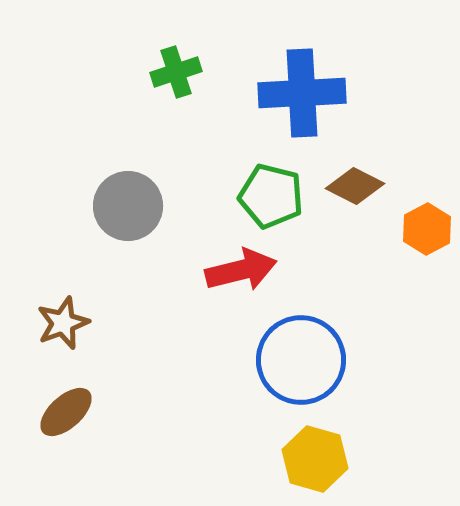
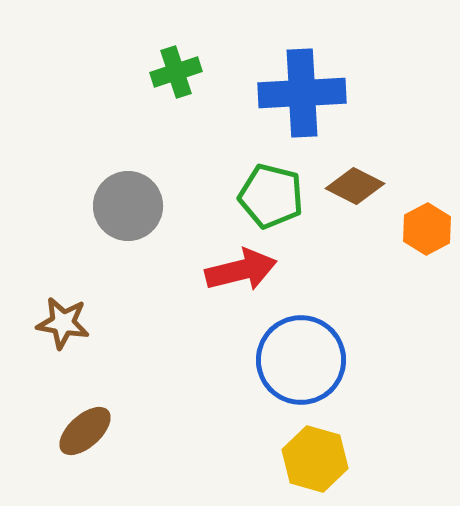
brown star: rotated 30 degrees clockwise
brown ellipse: moved 19 px right, 19 px down
